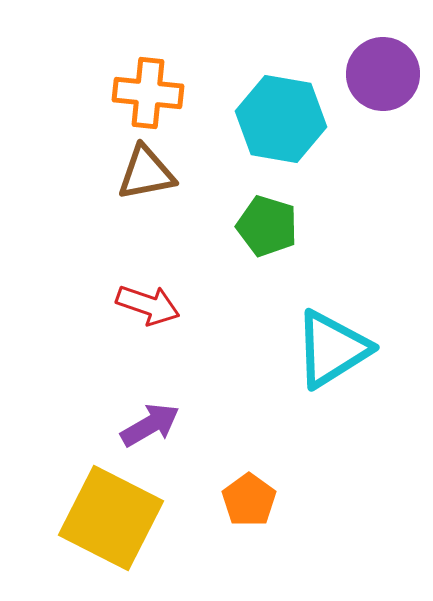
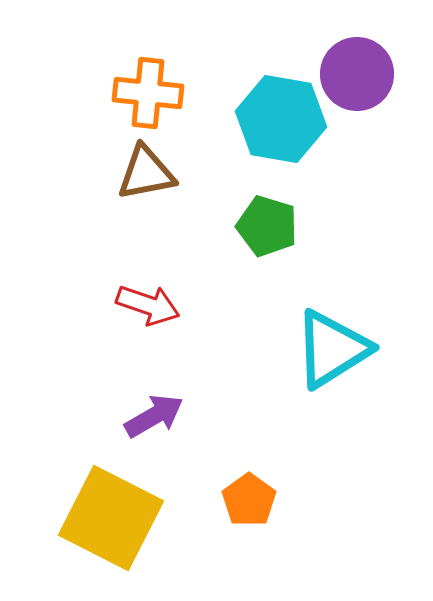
purple circle: moved 26 px left
purple arrow: moved 4 px right, 9 px up
